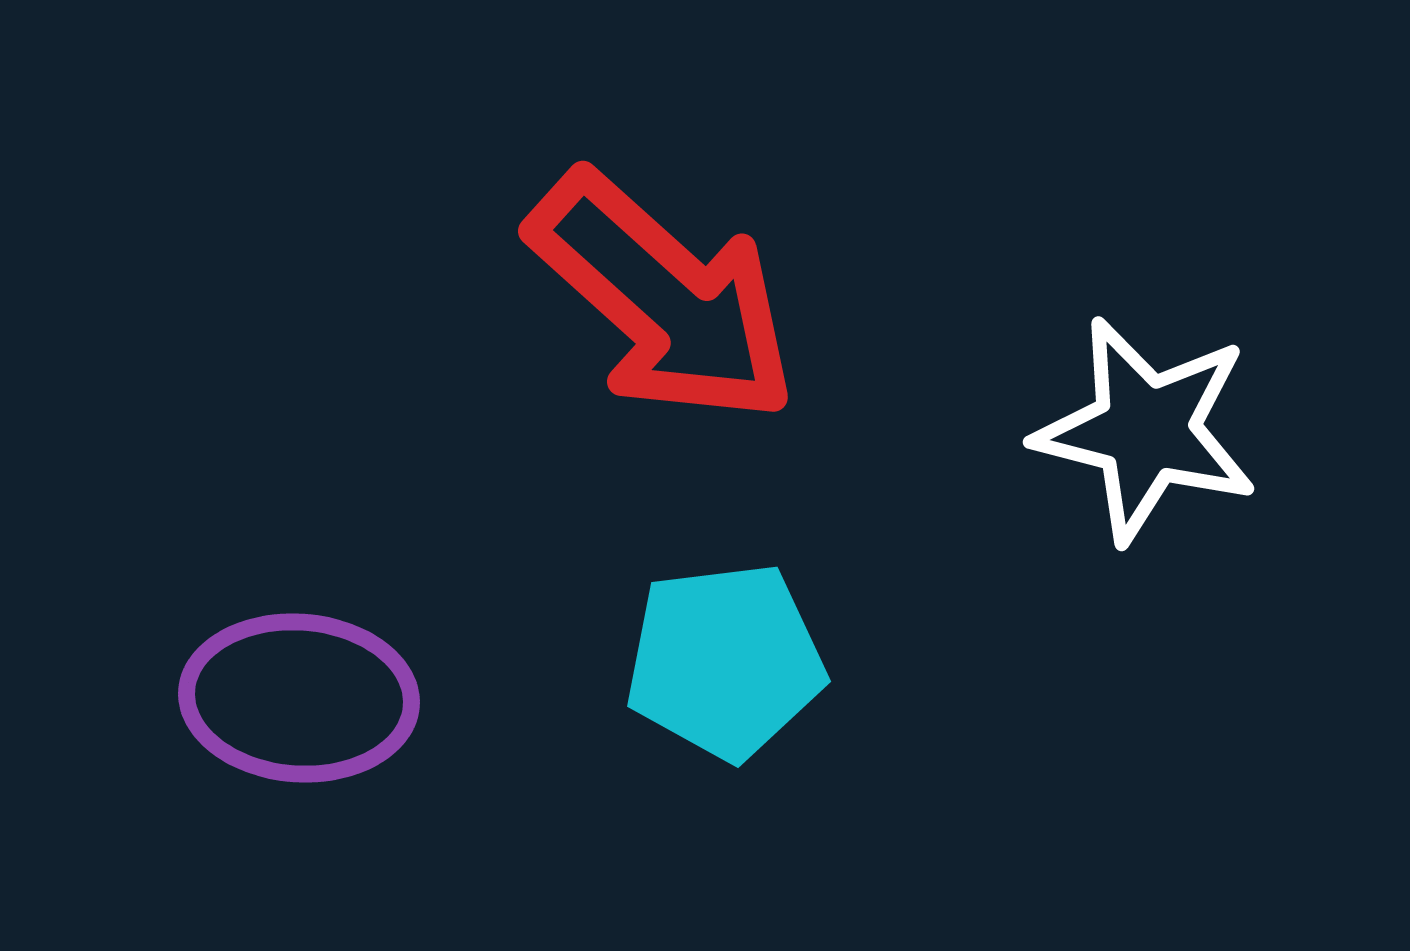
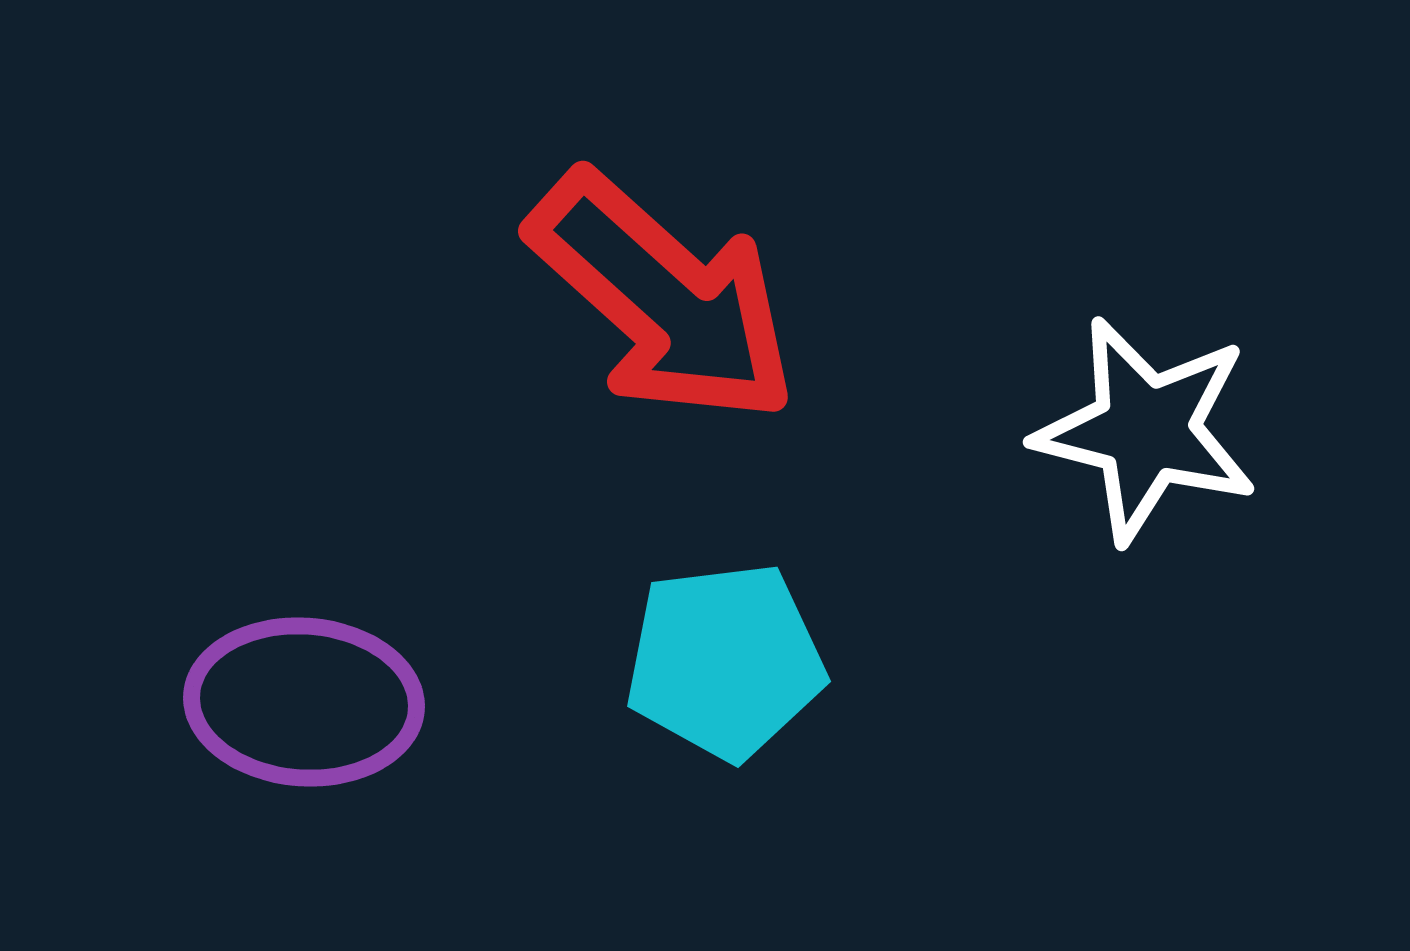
purple ellipse: moved 5 px right, 4 px down
